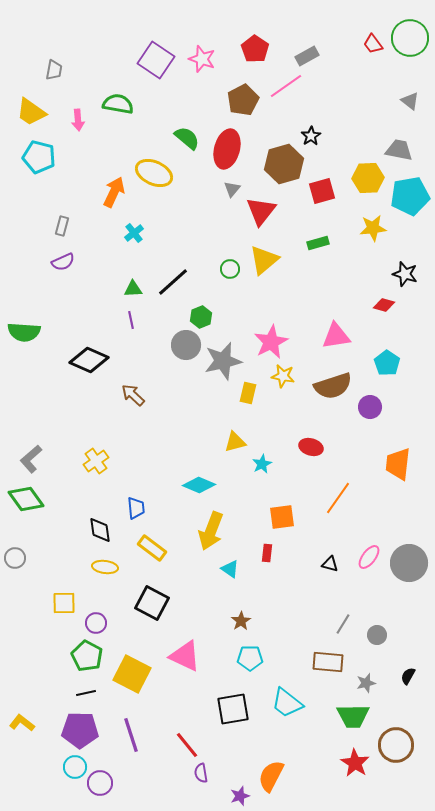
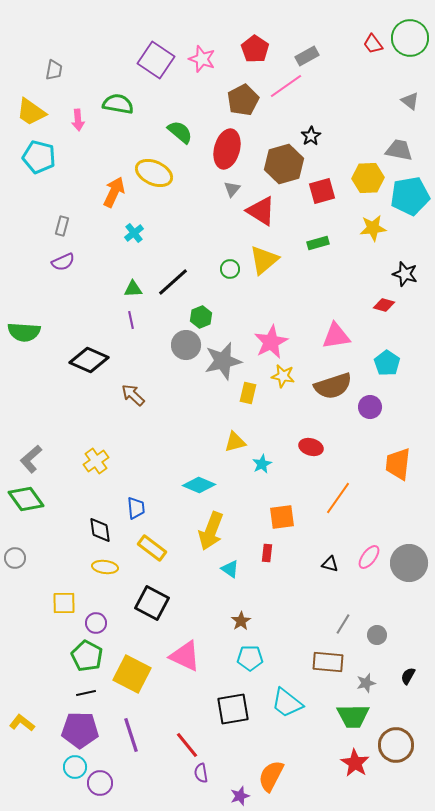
green semicircle at (187, 138): moved 7 px left, 6 px up
red triangle at (261, 211): rotated 36 degrees counterclockwise
